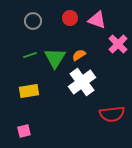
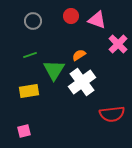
red circle: moved 1 px right, 2 px up
green triangle: moved 1 px left, 12 px down
